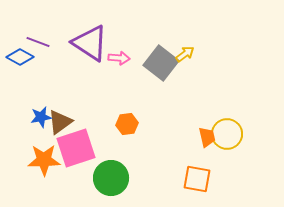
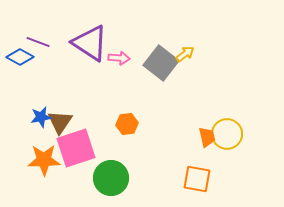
brown triangle: rotated 20 degrees counterclockwise
